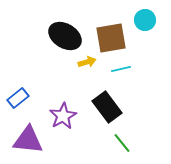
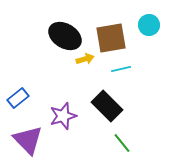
cyan circle: moved 4 px right, 5 px down
yellow arrow: moved 2 px left, 3 px up
black rectangle: moved 1 px up; rotated 8 degrees counterclockwise
purple star: rotated 12 degrees clockwise
purple triangle: rotated 40 degrees clockwise
